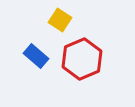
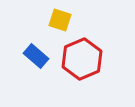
yellow square: rotated 15 degrees counterclockwise
